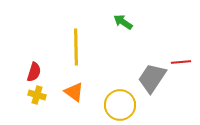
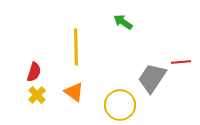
yellow cross: rotated 30 degrees clockwise
